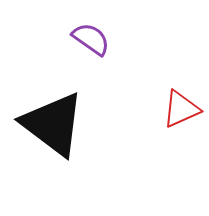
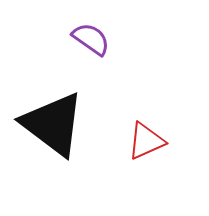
red triangle: moved 35 px left, 32 px down
